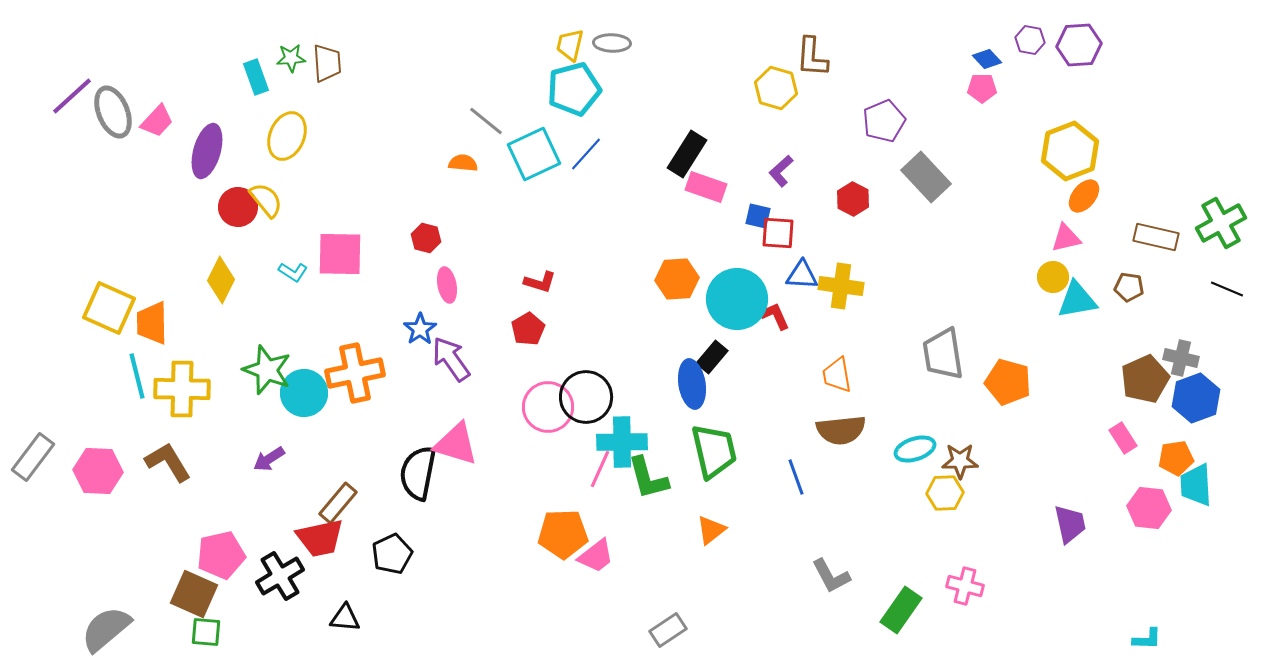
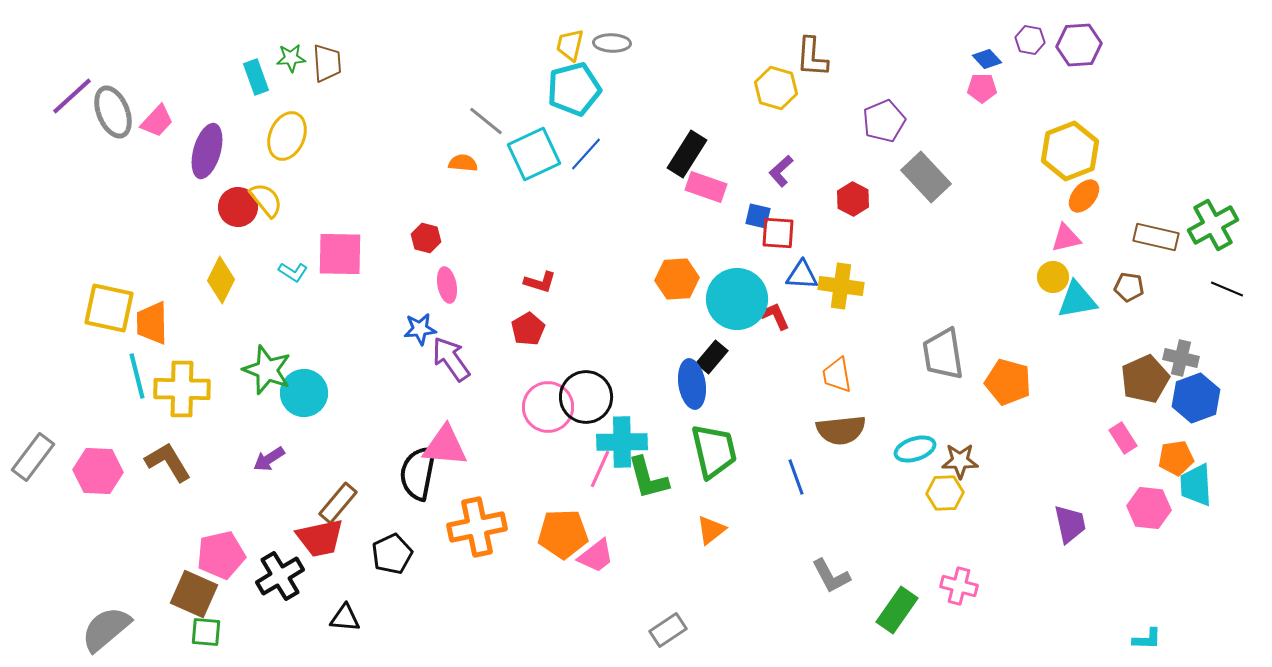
green cross at (1221, 223): moved 8 px left, 2 px down
yellow square at (109, 308): rotated 12 degrees counterclockwise
blue star at (420, 329): rotated 28 degrees clockwise
orange cross at (355, 373): moved 122 px right, 154 px down
pink triangle at (456, 444): moved 11 px left, 2 px down; rotated 12 degrees counterclockwise
pink cross at (965, 586): moved 6 px left
green rectangle at (901, 610): moved 4 px left
